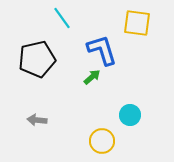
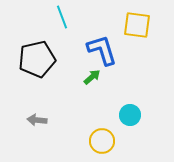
cyan line: moved 1 px up; rotated 15 degrees clockwise
yellow square: moved 2 px down
